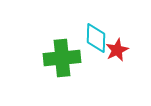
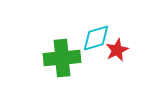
cyan diamond: rotated 72 degrees clockwise
